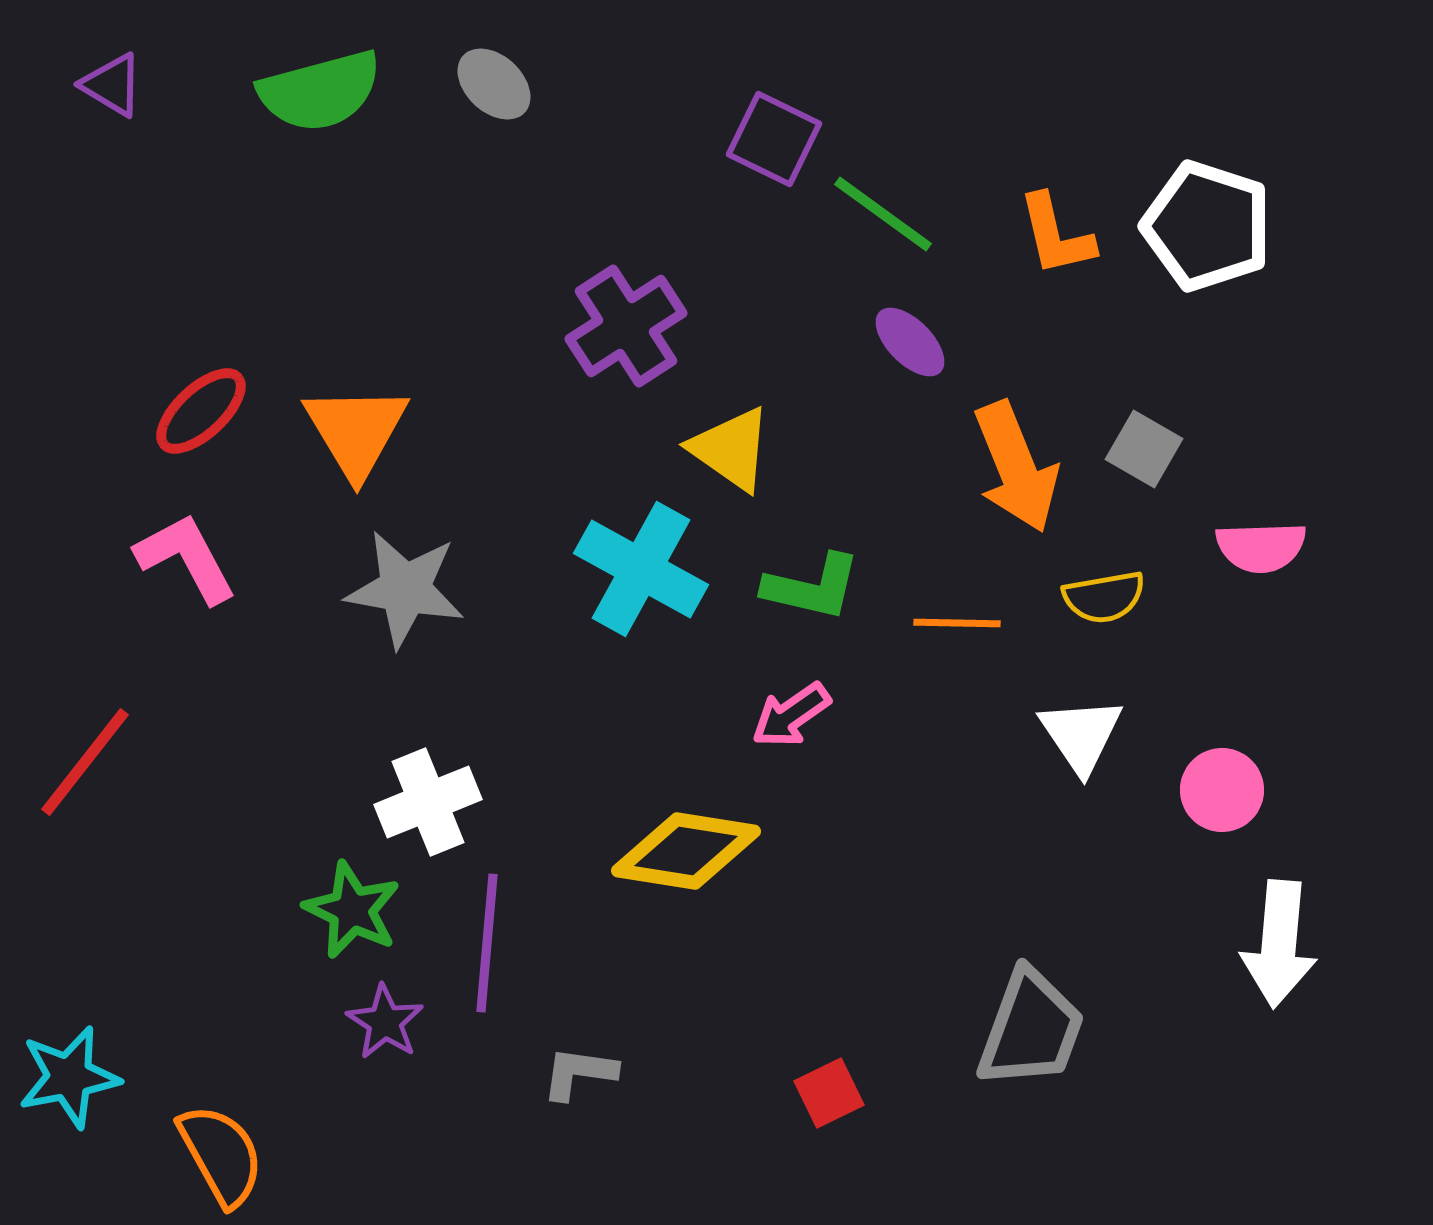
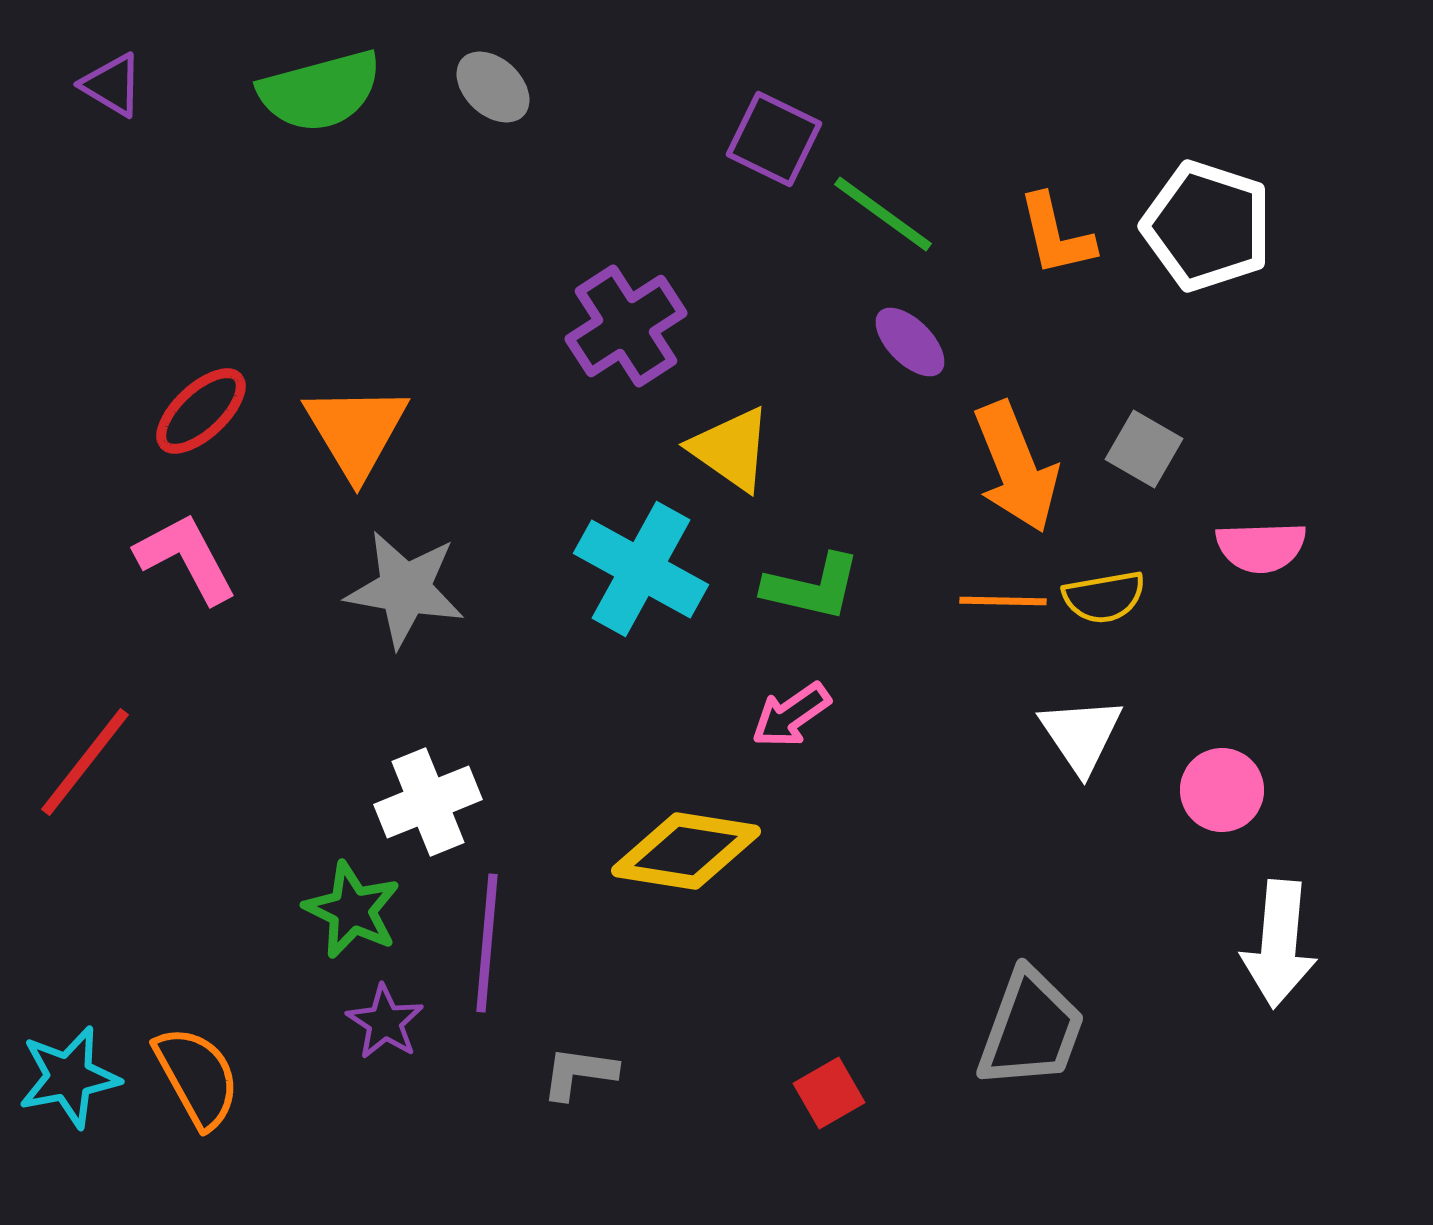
gray ellipse: moved 1 px left, 3 px down
orange line: moved 46 px right, 22 px up
red square: rotated 4 degrees counterclockwise
orange semicircle: moved 24 px left, 78 px up
